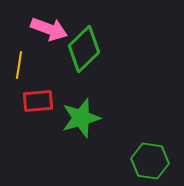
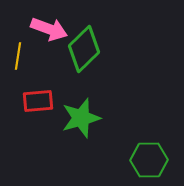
yellow line: moved 1 px left, 9 px up
green hexagon: moved 1 px left, 1 px up; rotated 9 degrees counterclockwise
